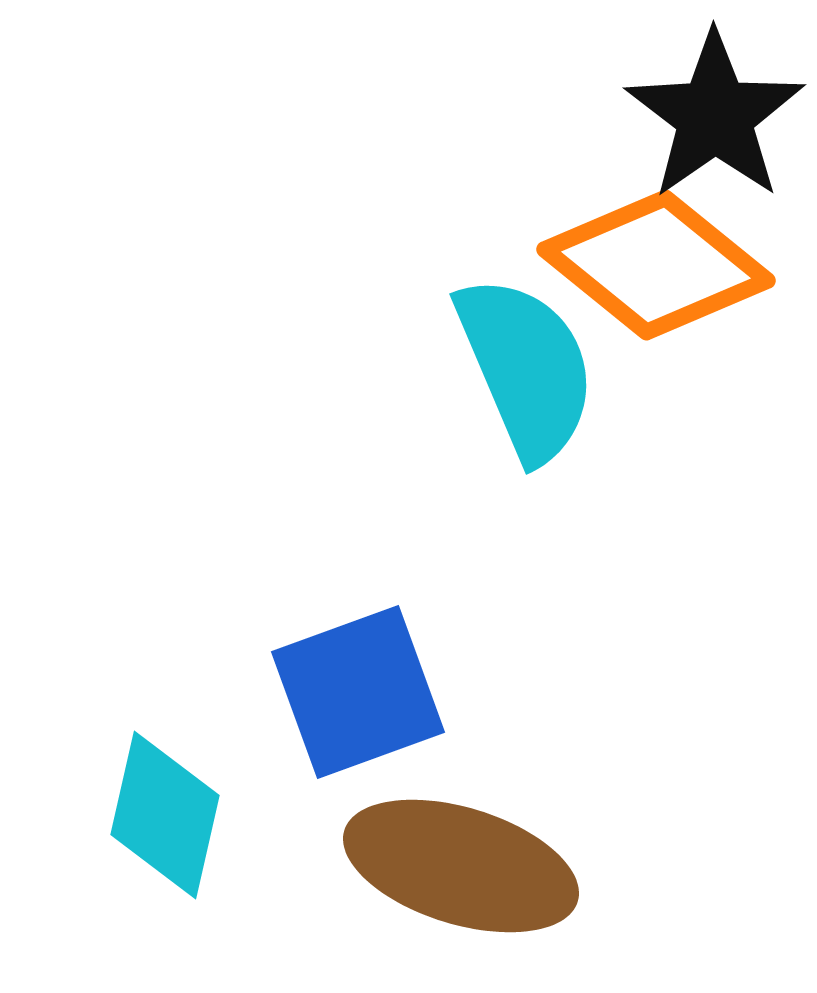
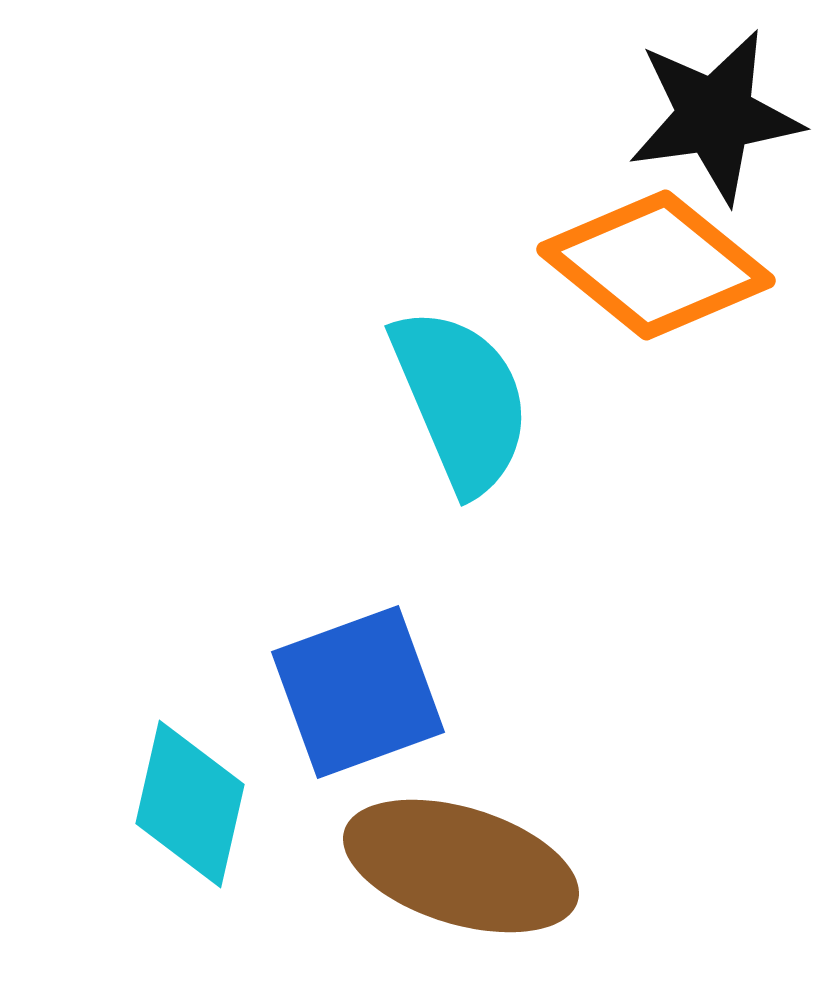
black star: rotated 27 degrees clockwise
cyan semicircle: moved 65 px left, 32 px down
cyan diamond: moved 25 px right, 11 px up
